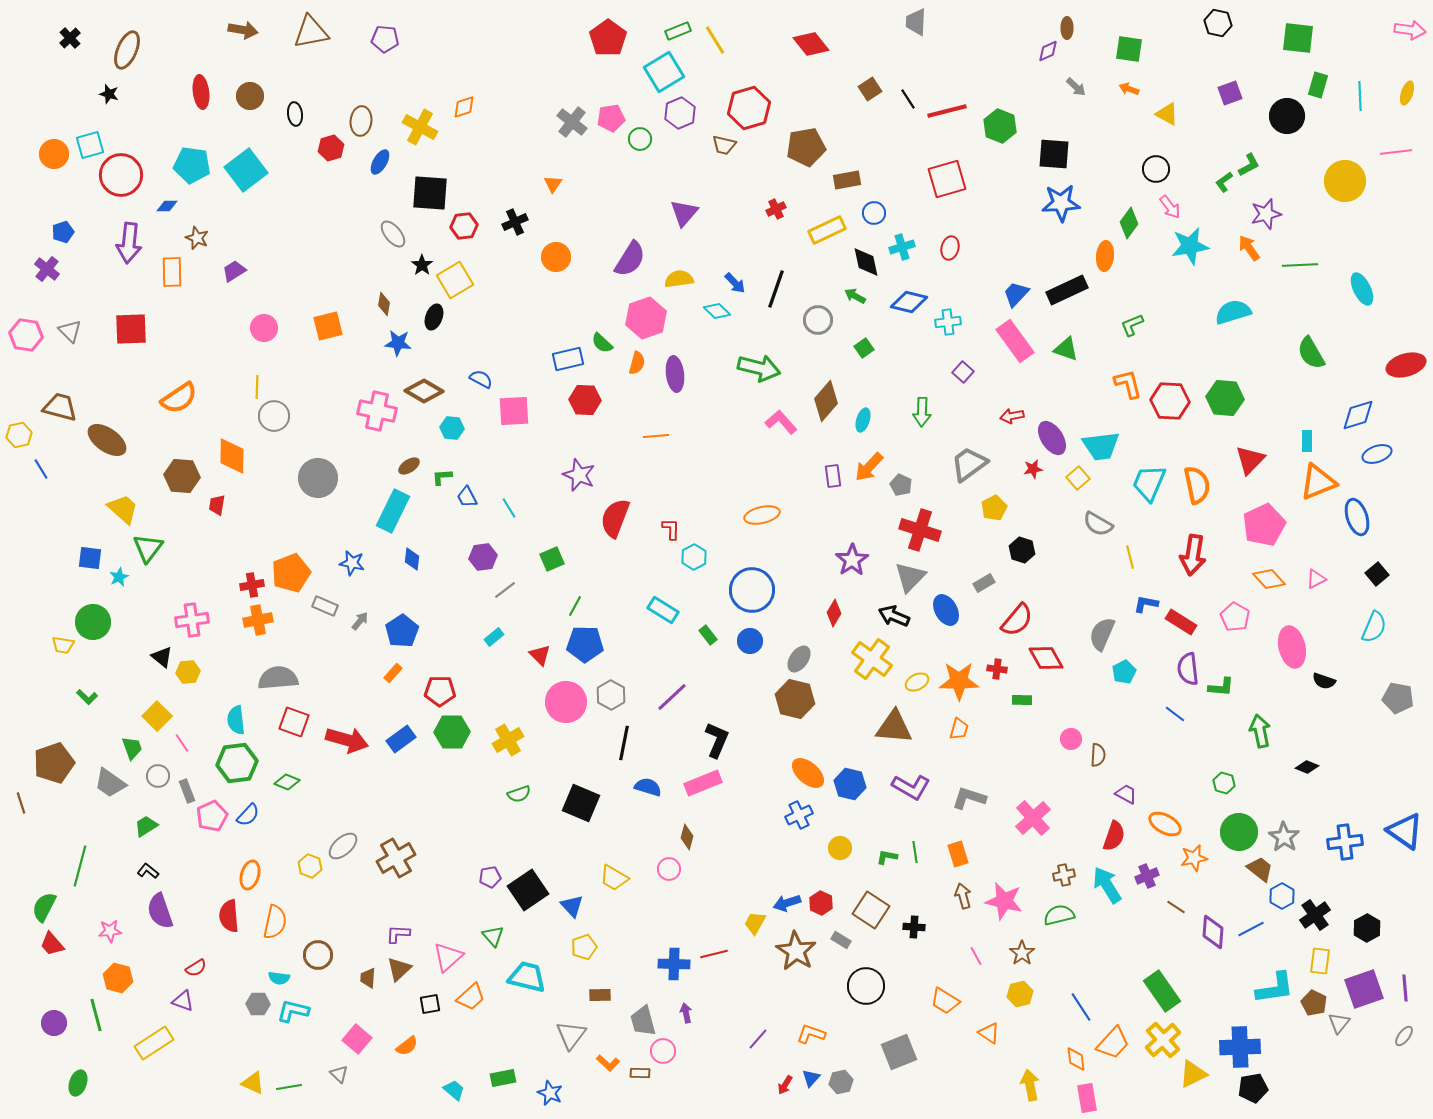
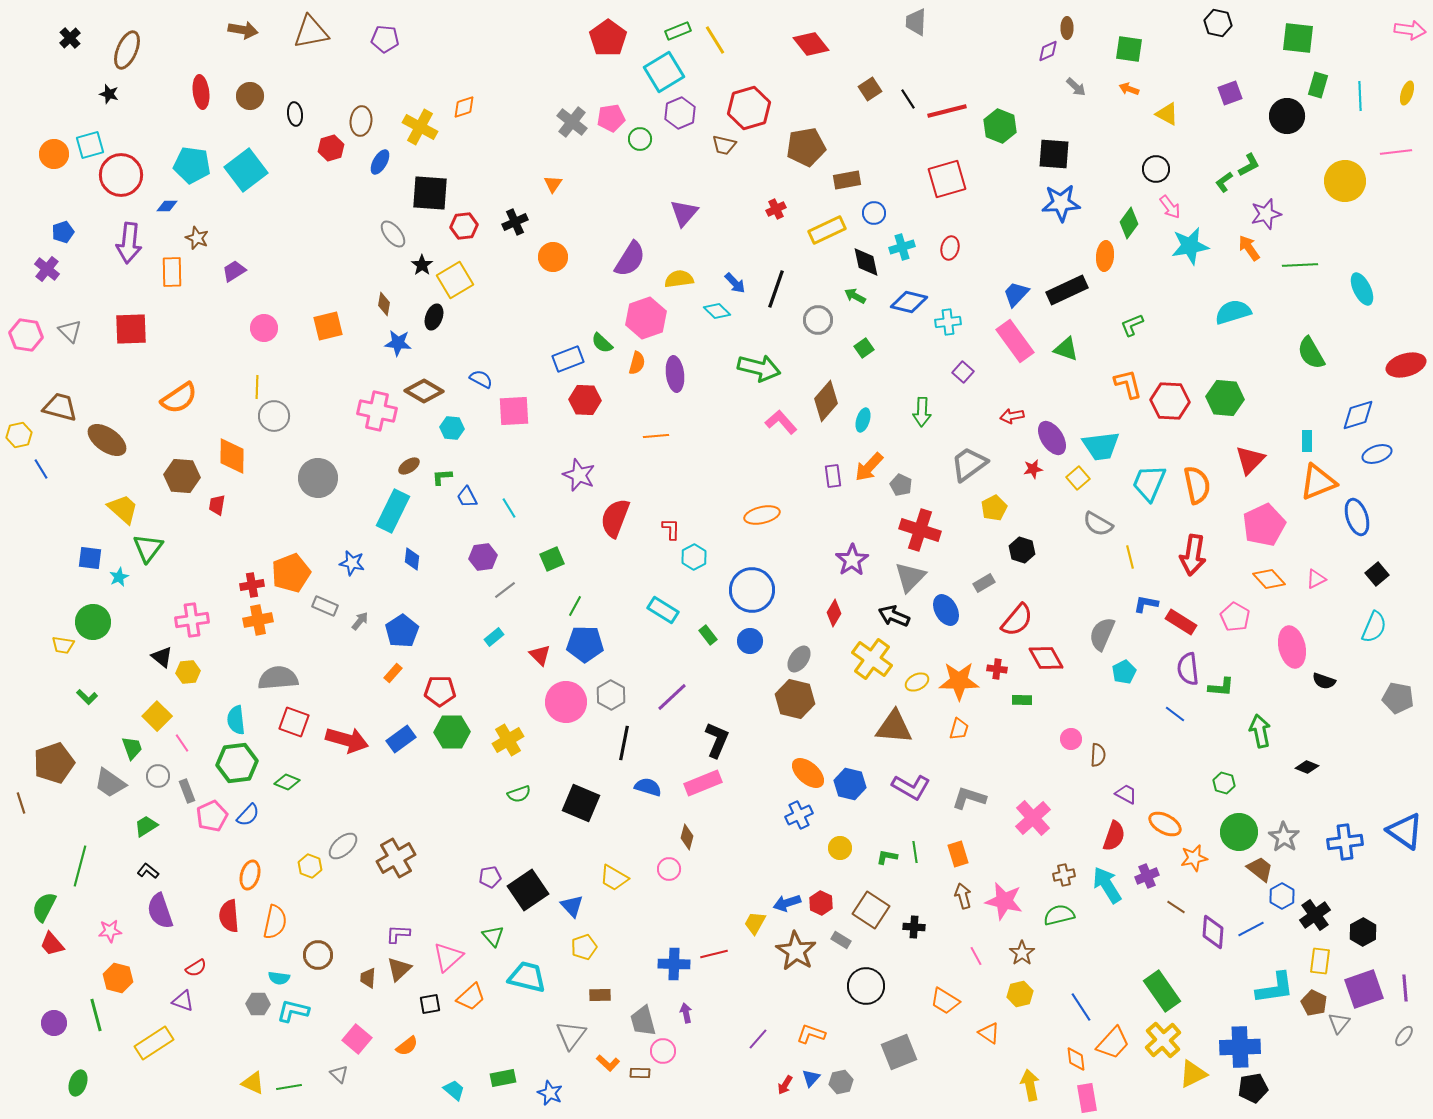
orange circle at (556, 257): moved 3 px left
blue rectangle at (568, 359): rotated 8 degrees counterclockwise
black hexagon at (1367, 928): moved 4 px left, 4 px down
